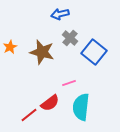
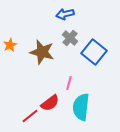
blue arrow: moved 5 px right
orange star: moved 2 px up
pink line: rotated 56 degrees counterclockwise
red line: moved 1 px right, 1 px down
